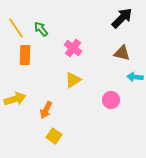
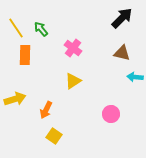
yellow triangle: moved 1 px down
pink circle: moved 14 px down
